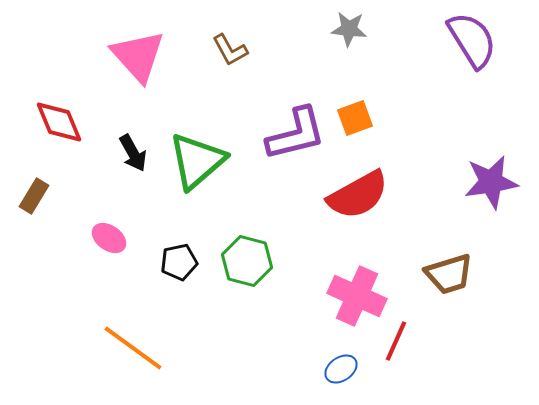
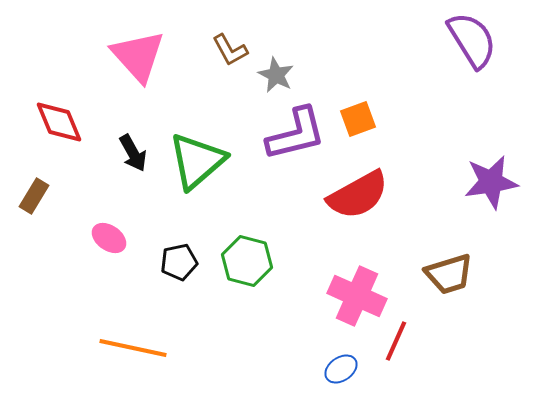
gray star: moved 73 px left, 46 px down; rotated 21 degrees clockwise
orange square: moved 3 px right, 1 px down
orange line: rotated 24 degrees counterclockwise
